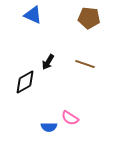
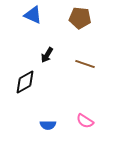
brown pentagon: moved 9 px left
black arrow: moved 1 px left, 7 px up
pink semicircle: moved 15 px right, 3 px down
blue semicircle: moved 1 px left, 2 px up
